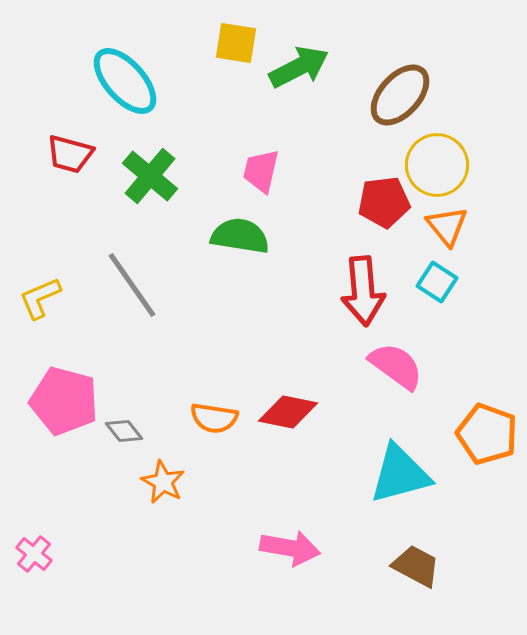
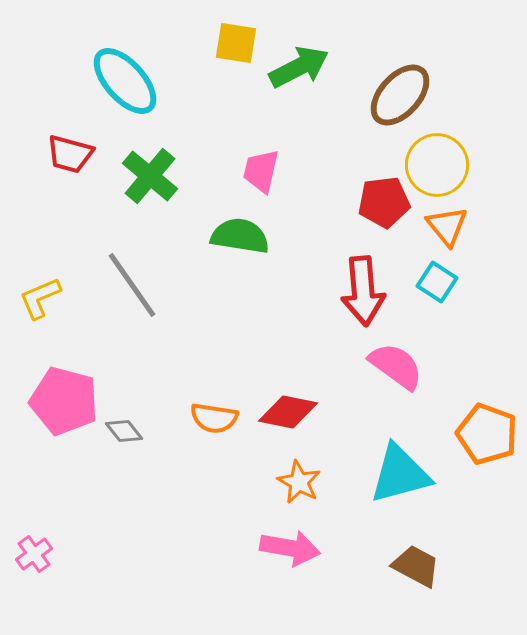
orange star: moved 136 px right
pink cross: rotated 15 degrees clockwise
